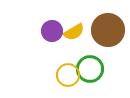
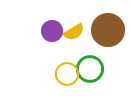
yellow circle: moved 1 px left, 1 px up
